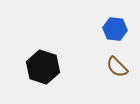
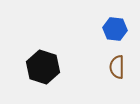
brown semicircle: rotated 45 degrees clockwise
